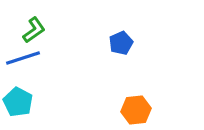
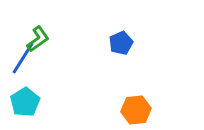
green L-shape: moved 4 px right, 9 px down
blue line: rotated 40 degrees counterclockwise
cyan pentagon: moved 7 px right; rotated 12 degrees clockwise
